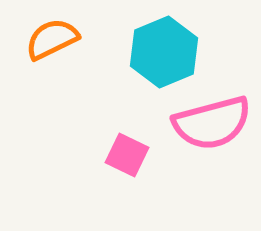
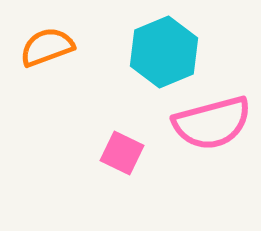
orange semicircle: moved 5 px left, 8 px down; rotated 6 degrees clockwise
pink square: moved 5 px left, 2 px up
